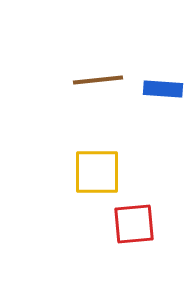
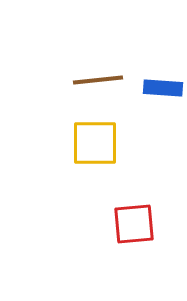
blue rectangle: moved 1 px up
yellow square: moved 2 px left, 29 px up
